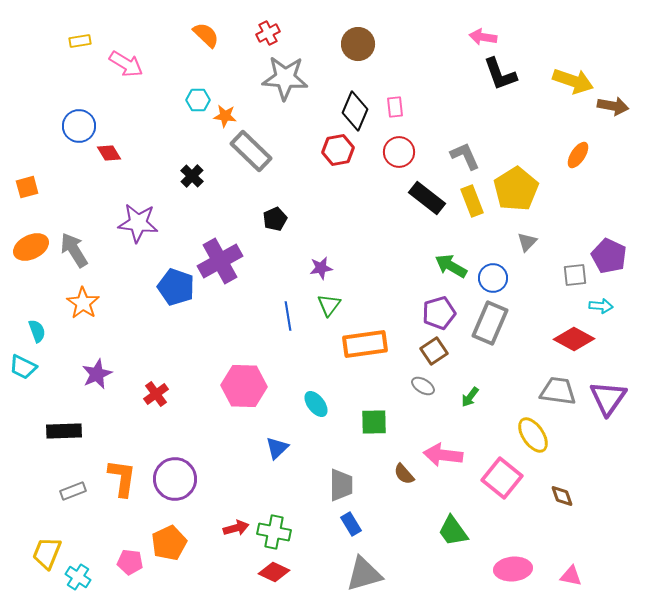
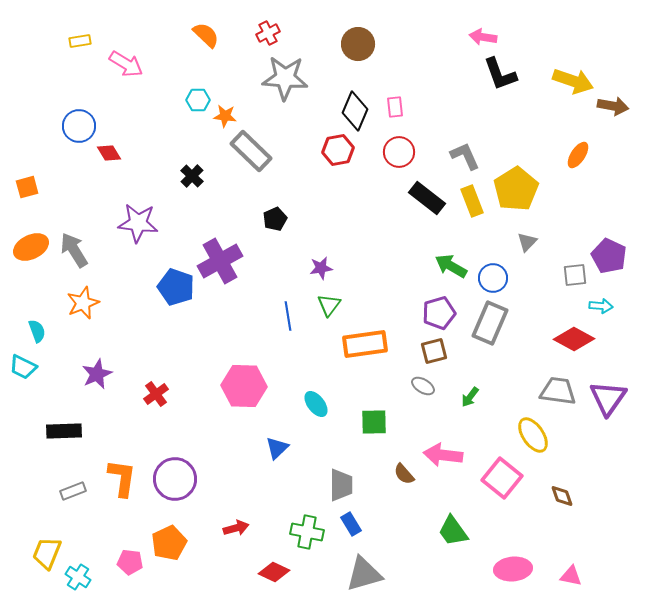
orange star at (83, 303): rotated 16 degrees clockwise
brown square at (434, 351): rotated 20 degrees clockwise
green cross at (274, 532): moved 33 px right
